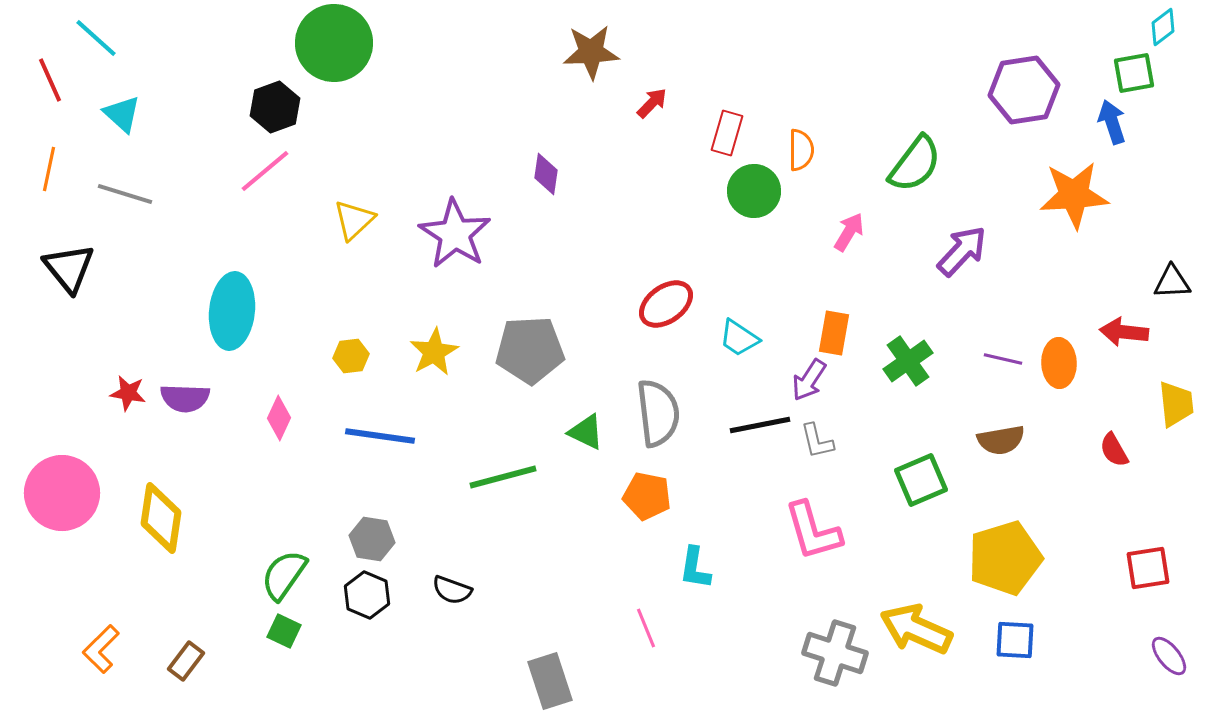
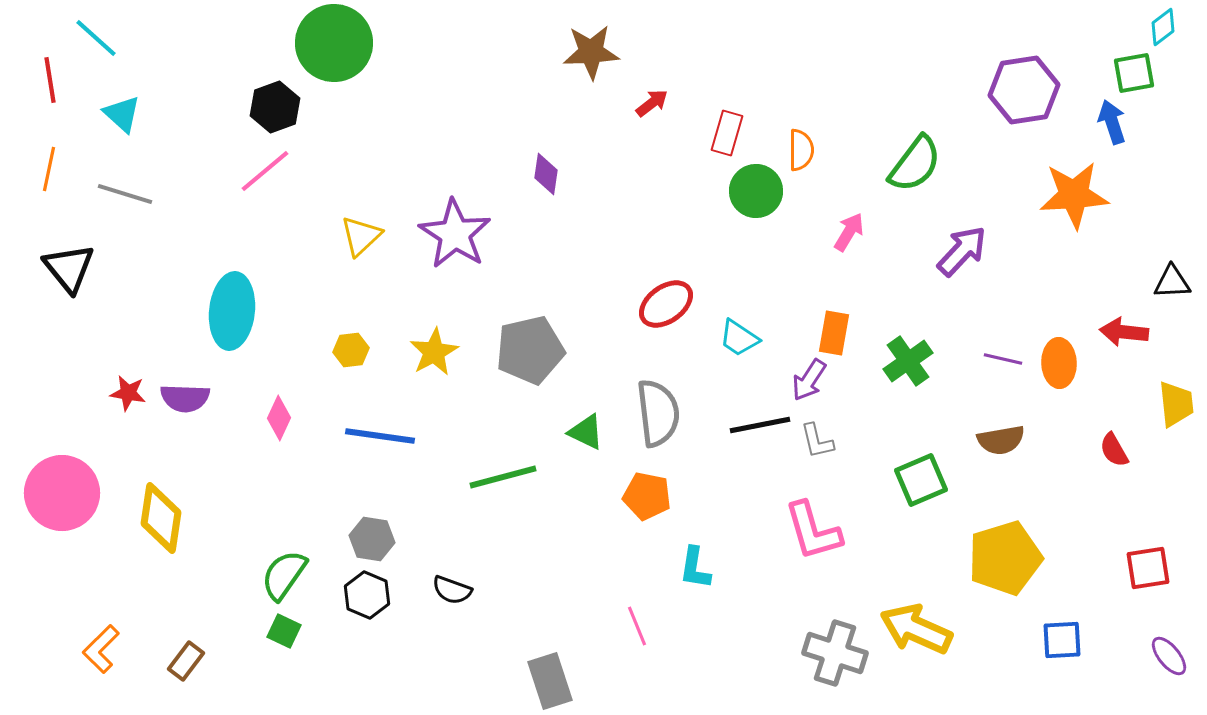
red line at (50, 80): rotated 15 degrees clockwise
red arrow at (652, 103): rotated 8 degrees clockwise
green circle at (754, 191): moved 2 px right
yellow triangle at (354, 220): moved 7 px right, 16 px down
gray pentagon at (530, 350): rotated 10 degrees counterclockwise
yellow hexagon at (351, 356): moved 6 px up
pink line at (646, 628): moved 9 px left, 2 px up
blue square at (1015, 640): moved 47 px right; rotated 6 degrees counterclockwise
